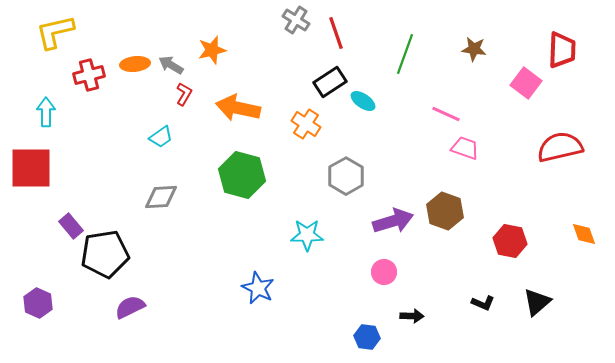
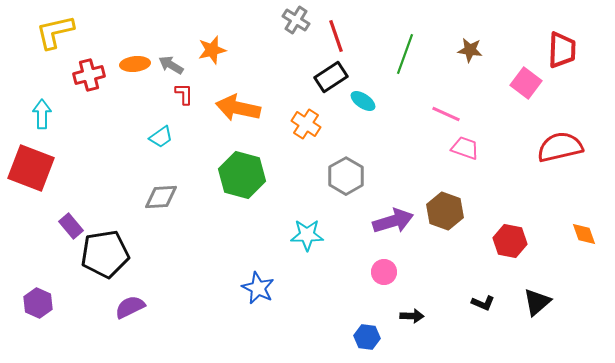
red line: moved 3 px down
brown star: moved 4 px left, 1 px down
black rectangle: moved 1 px right, 5 px up
red L-shape: rotated 30 degrees counterclockwise
cyan arrow: moved 4 px left, 2 px down
red square: rotated 21 degrees clockwise
